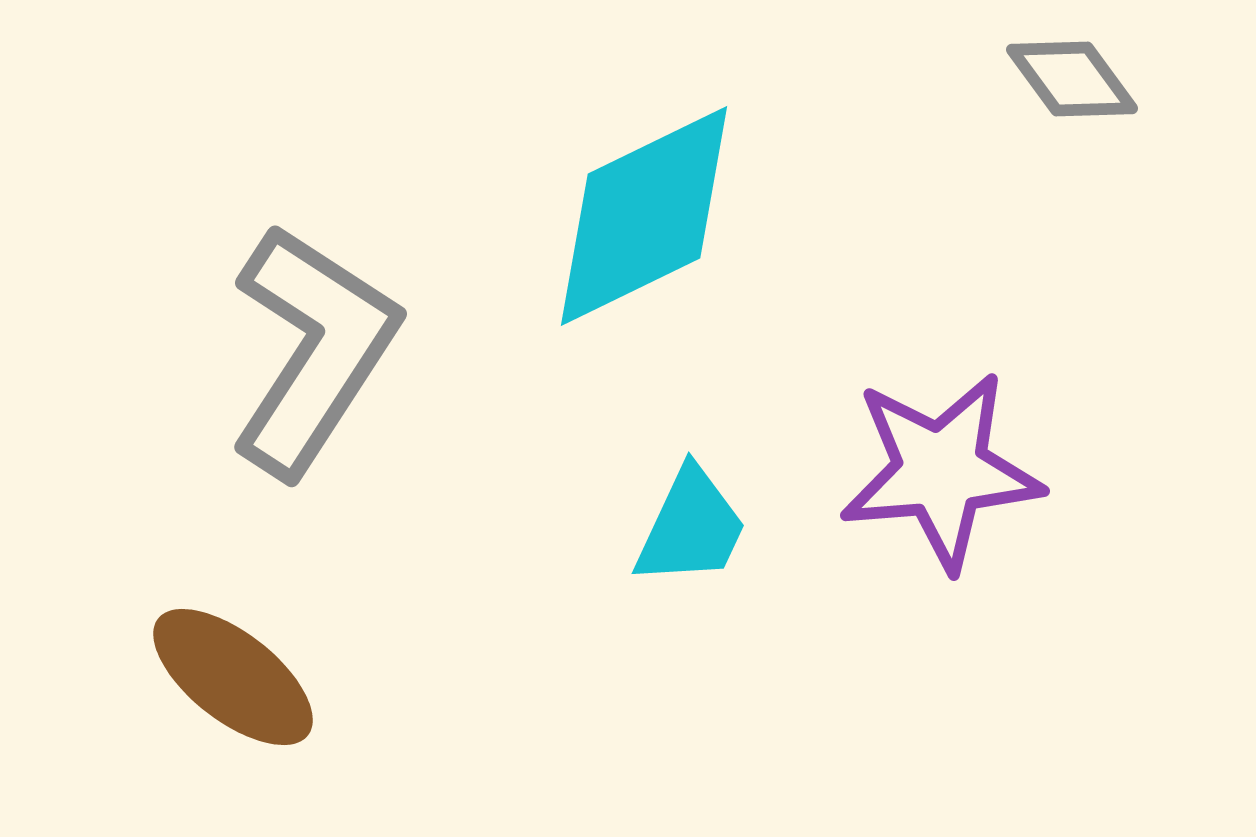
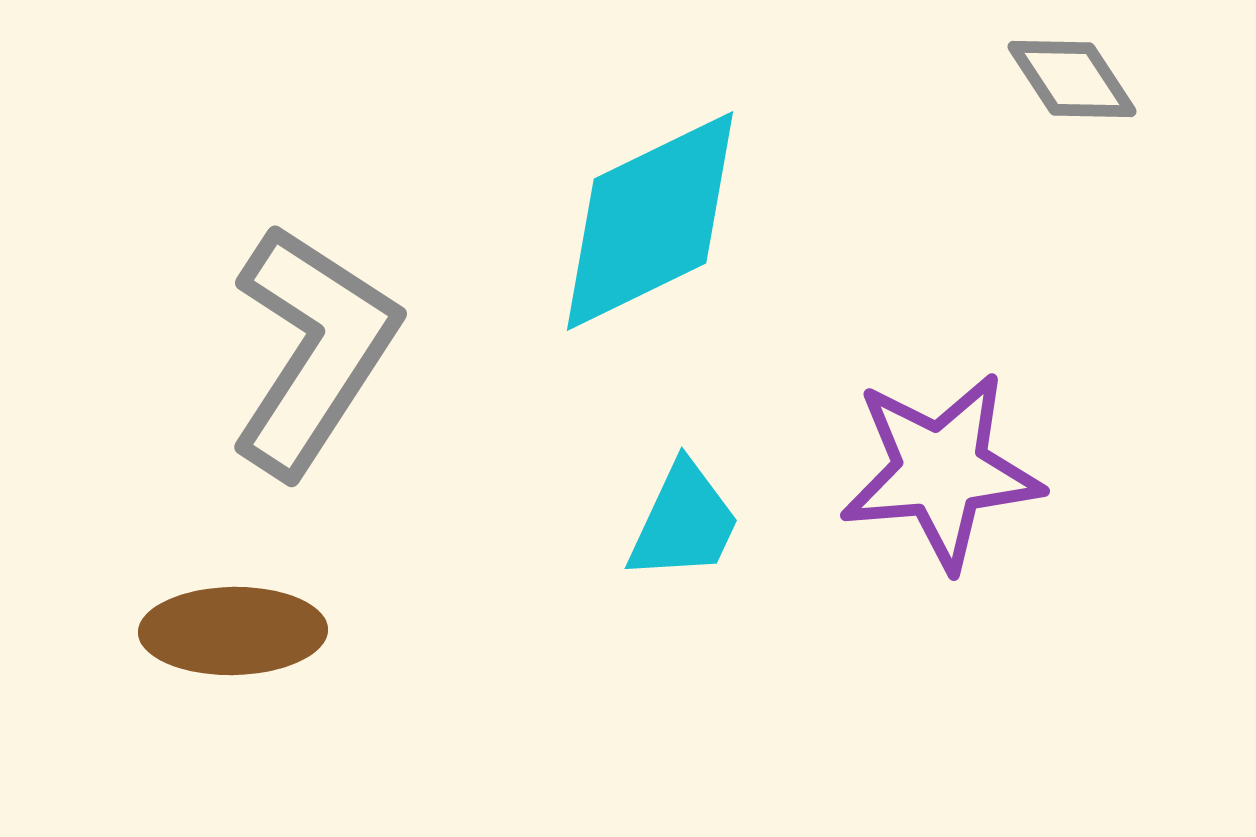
gray diamond: rotated 3 degrees clockwise
cyan diamond: moved 6 px right, 5 px down
cyan trapezoid: moved 7 px left, 5 px up
brown ellipse: moved 46 px up; rotated 39 degrees counterclockwise
